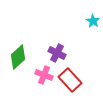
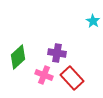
purple cross: rotated 18 degrees counterclockwise
red rectangle: moved 2 px right, 2 px up
